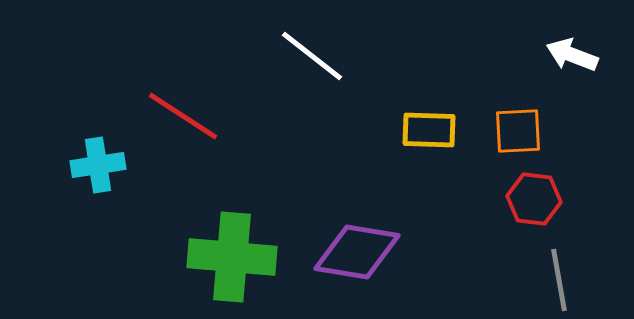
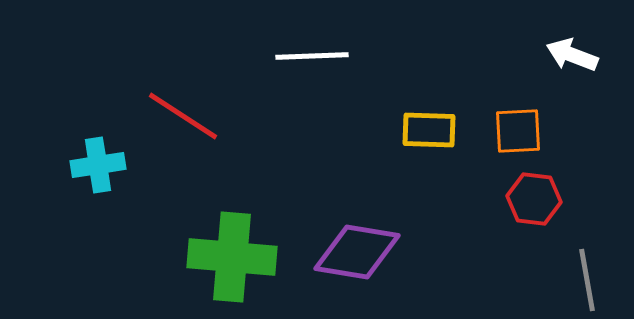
white line: rotated 40 degrees counterclockwise
gray line: moved 28 px right
